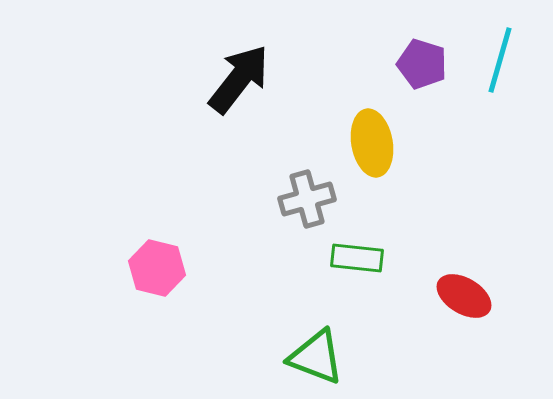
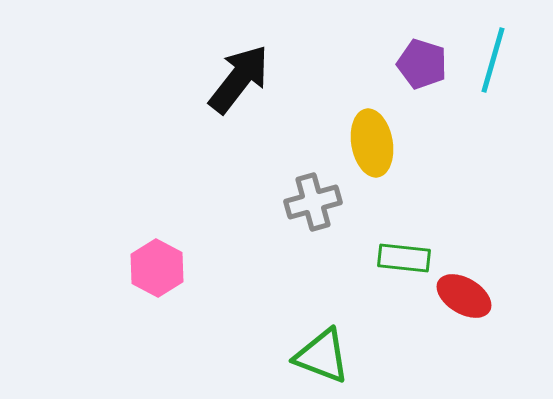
cyan line: moved 7 px left
gray cross: moved 6 px right, 3 px down
green rectangle: moved 47 px right
pink hexagon: rotated 14 degrees clockwise
green triangle: moved 6 px right, 1 px up
